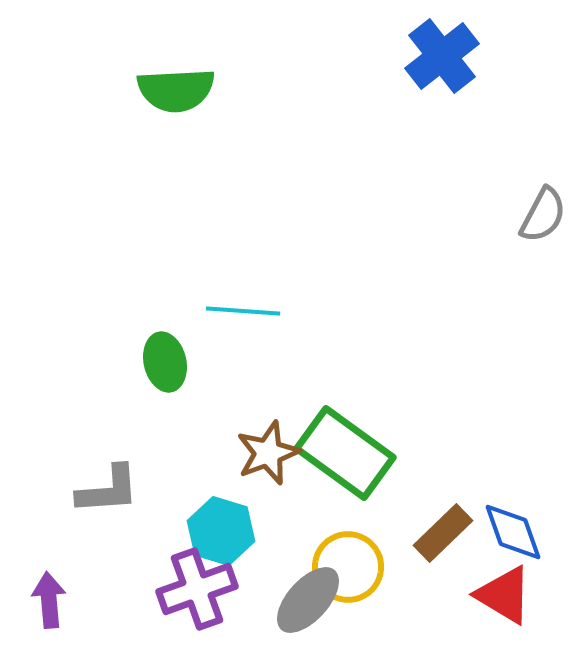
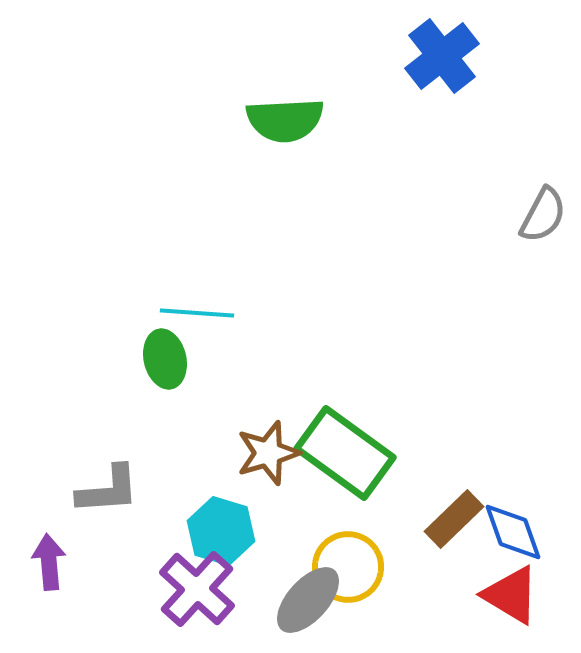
green semicircle: moved 109 px right, 30 px down
cyan line: moved 46 px left, 2 px down
green ellipse: moved 3 px up
brown star: rotated 4 degrees clockwise
brown rectangle: moved 11 px right, 14 px up
purple cross: rotated 28 degrees counterclockwise
red triangle: moved 7 px right
purple arrow: moved 38 px up
